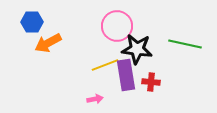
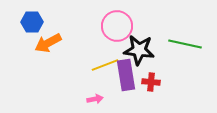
black star: moved 2 px right, 1 px down
